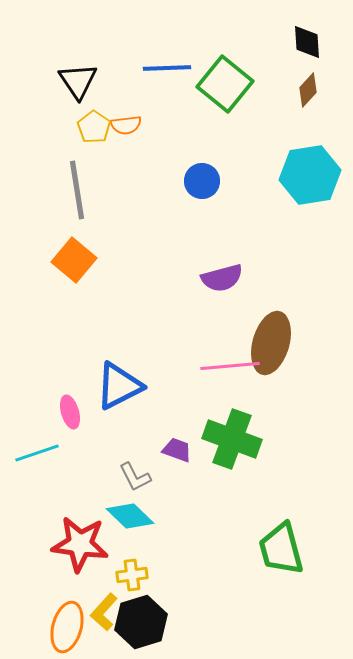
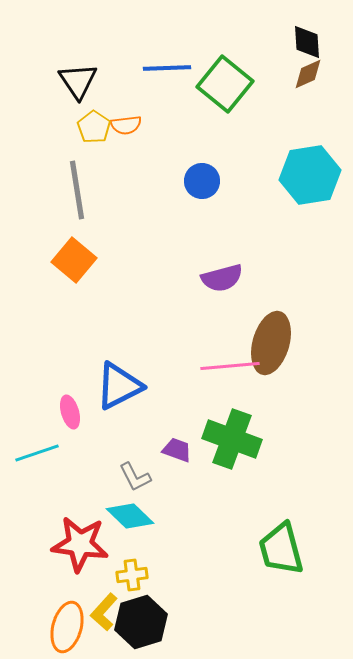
brown diamond: moved 16 px up; rotated 24 degrees clockwise
